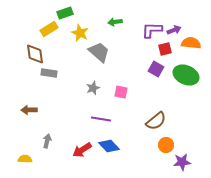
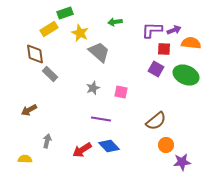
red square: moved 1 px left; rotated 16 degrees clockwise
gray rectangle: moved 1 px right, 1 px down; rotated 35 degrees clockwise
brown arrow: rotated 28 degrees counterclockwise
